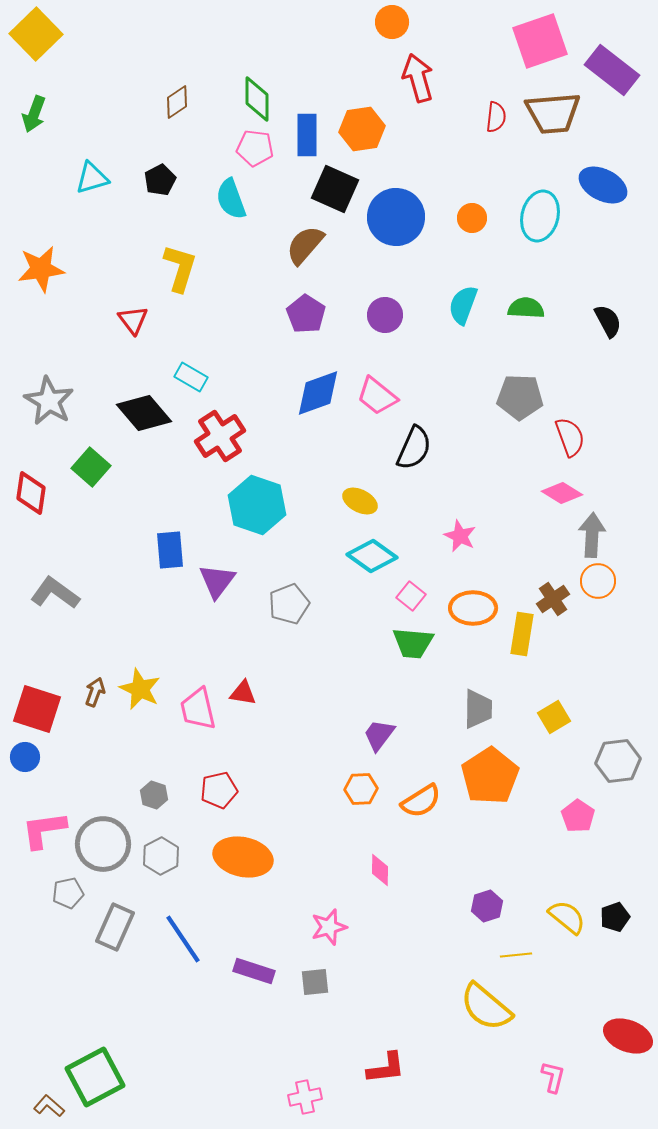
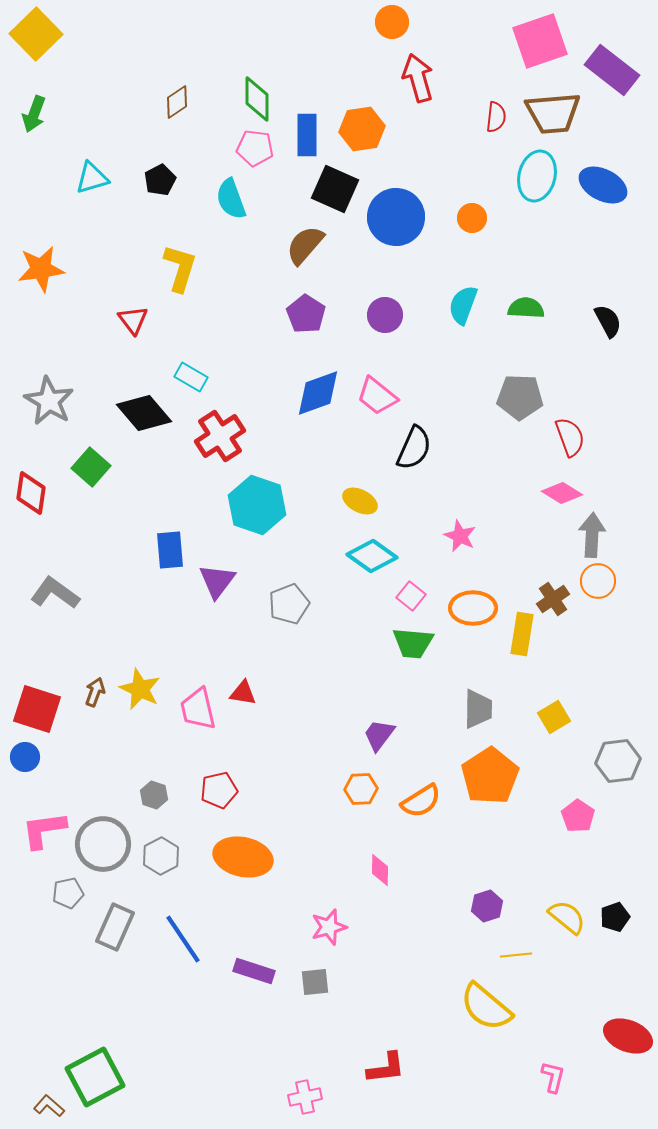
cyan ellipse at (540, 216): moved 3 px left, 40 px up
